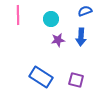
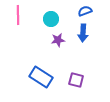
blue arrow: moved 2 px right, 4 px up
